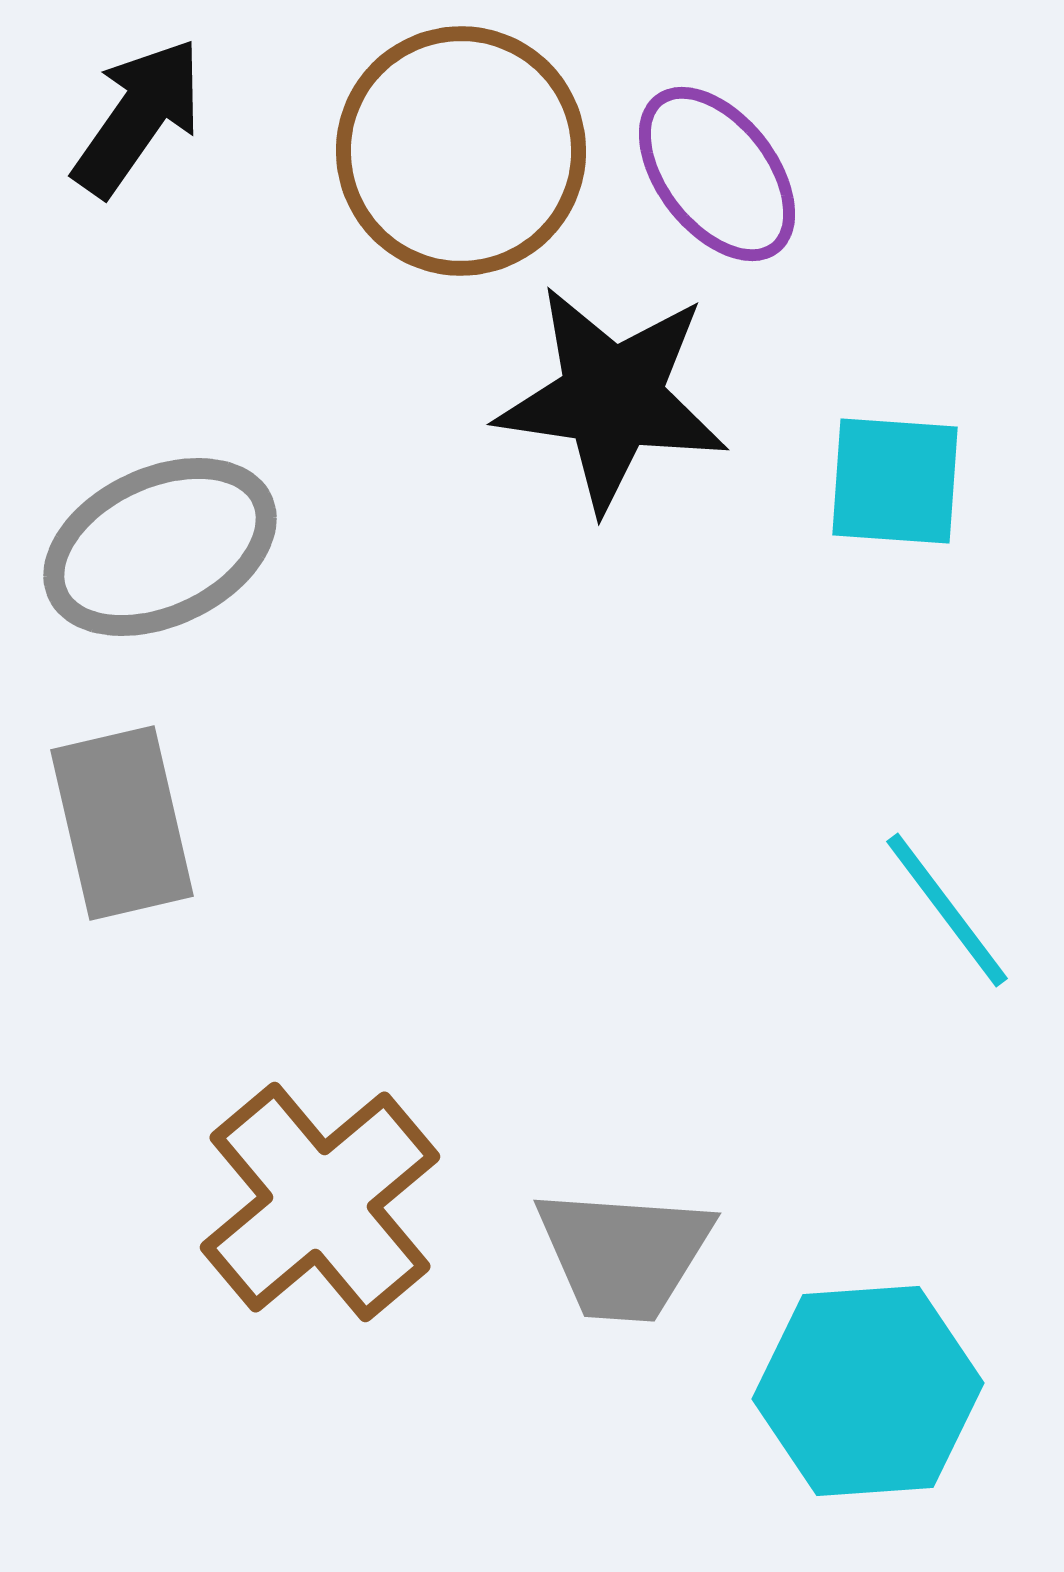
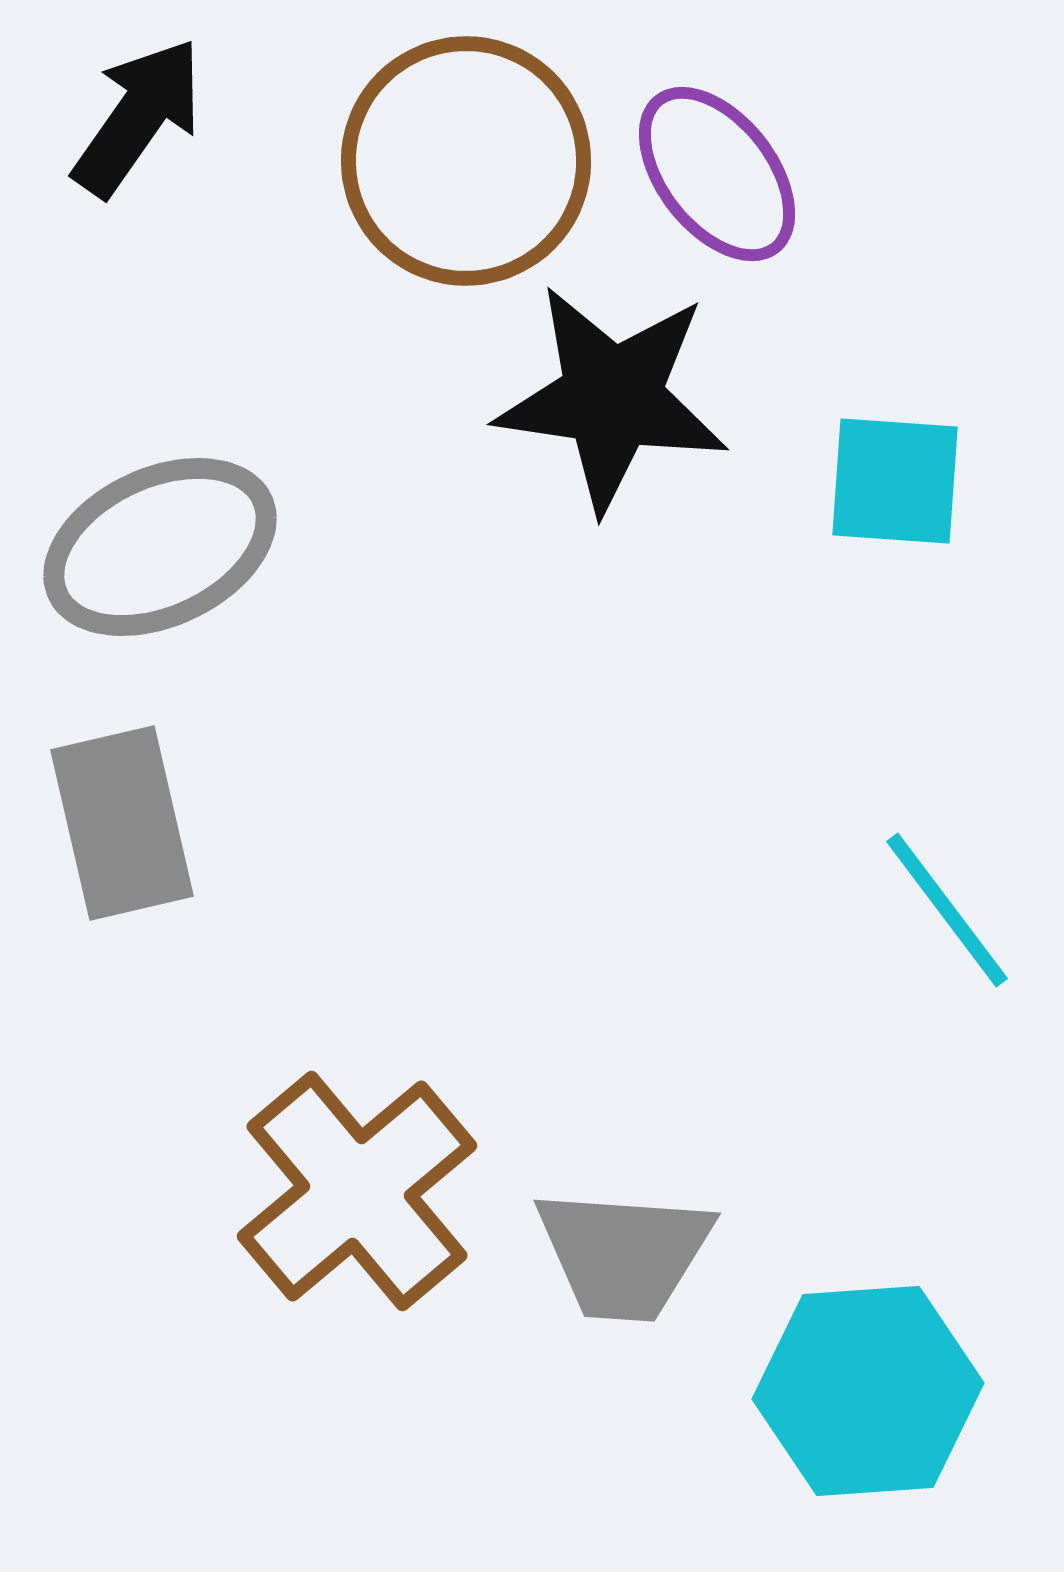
brown circle: moved 5 px right, 10 px down
brown cross: moved 37 px right, 11 px up
